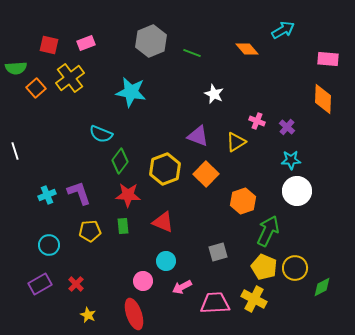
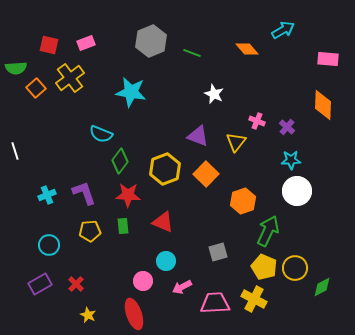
orange diamond at (323, 99): moved 6 px down
yellow triangle at (236, 142): rotated 20 degrees counterclockwise
purple L-shape at (79, 193): moved 5 px right
